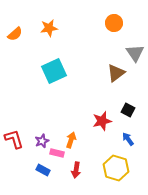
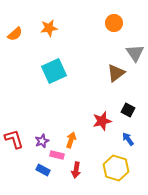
pink rectangle: moved 2 px down
